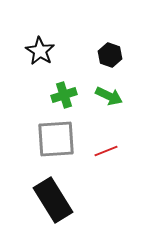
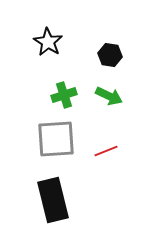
black star: moved 8 px right, 9 px up
black hexagon: rotated 10 degrees counterclockwise
black rectangle: rotated 18 degrees clockwise
